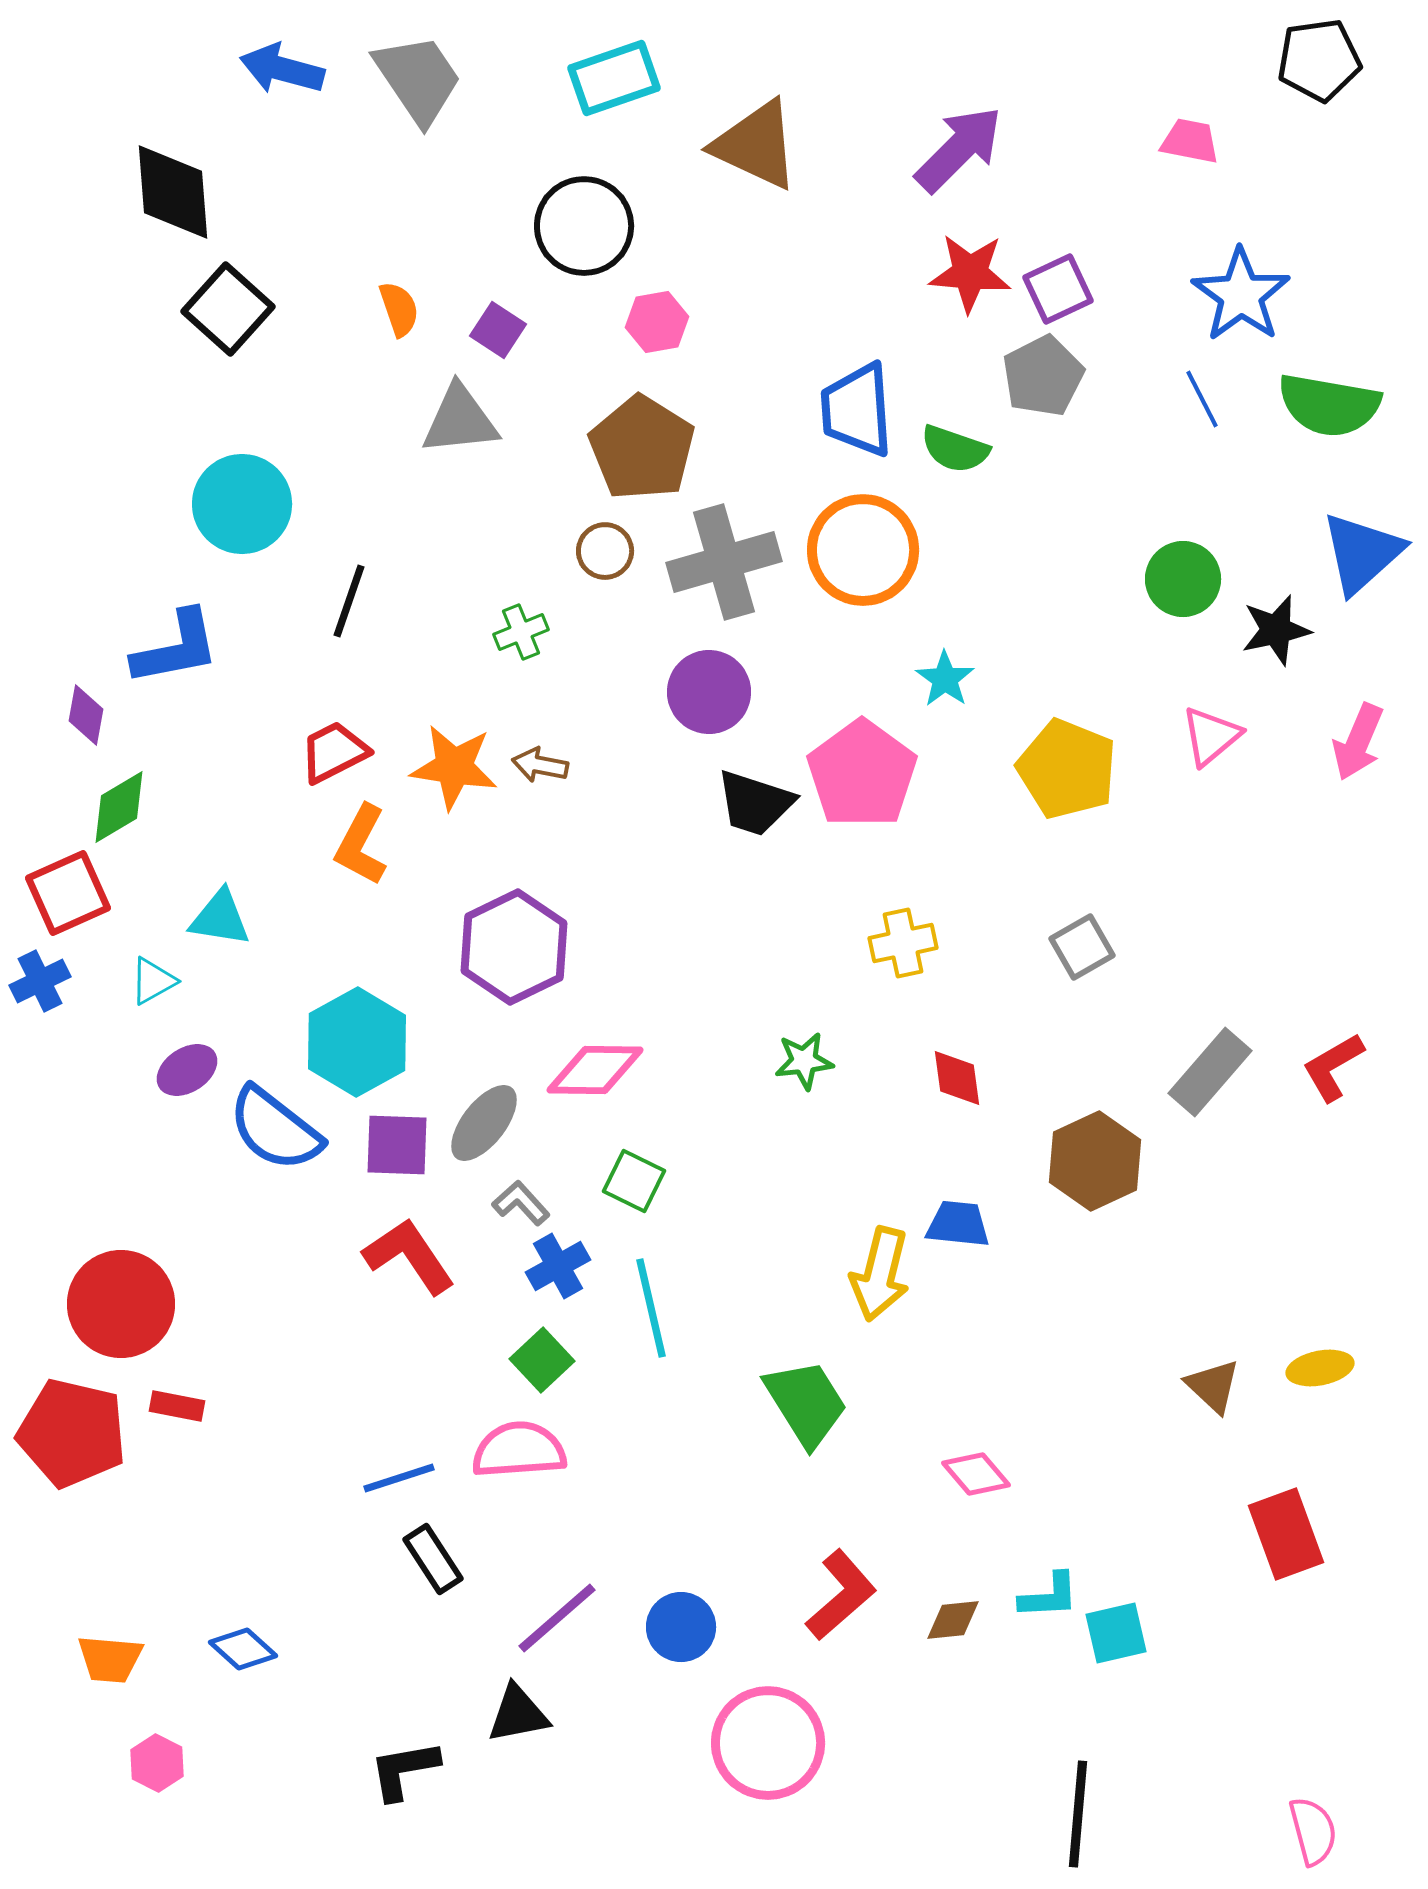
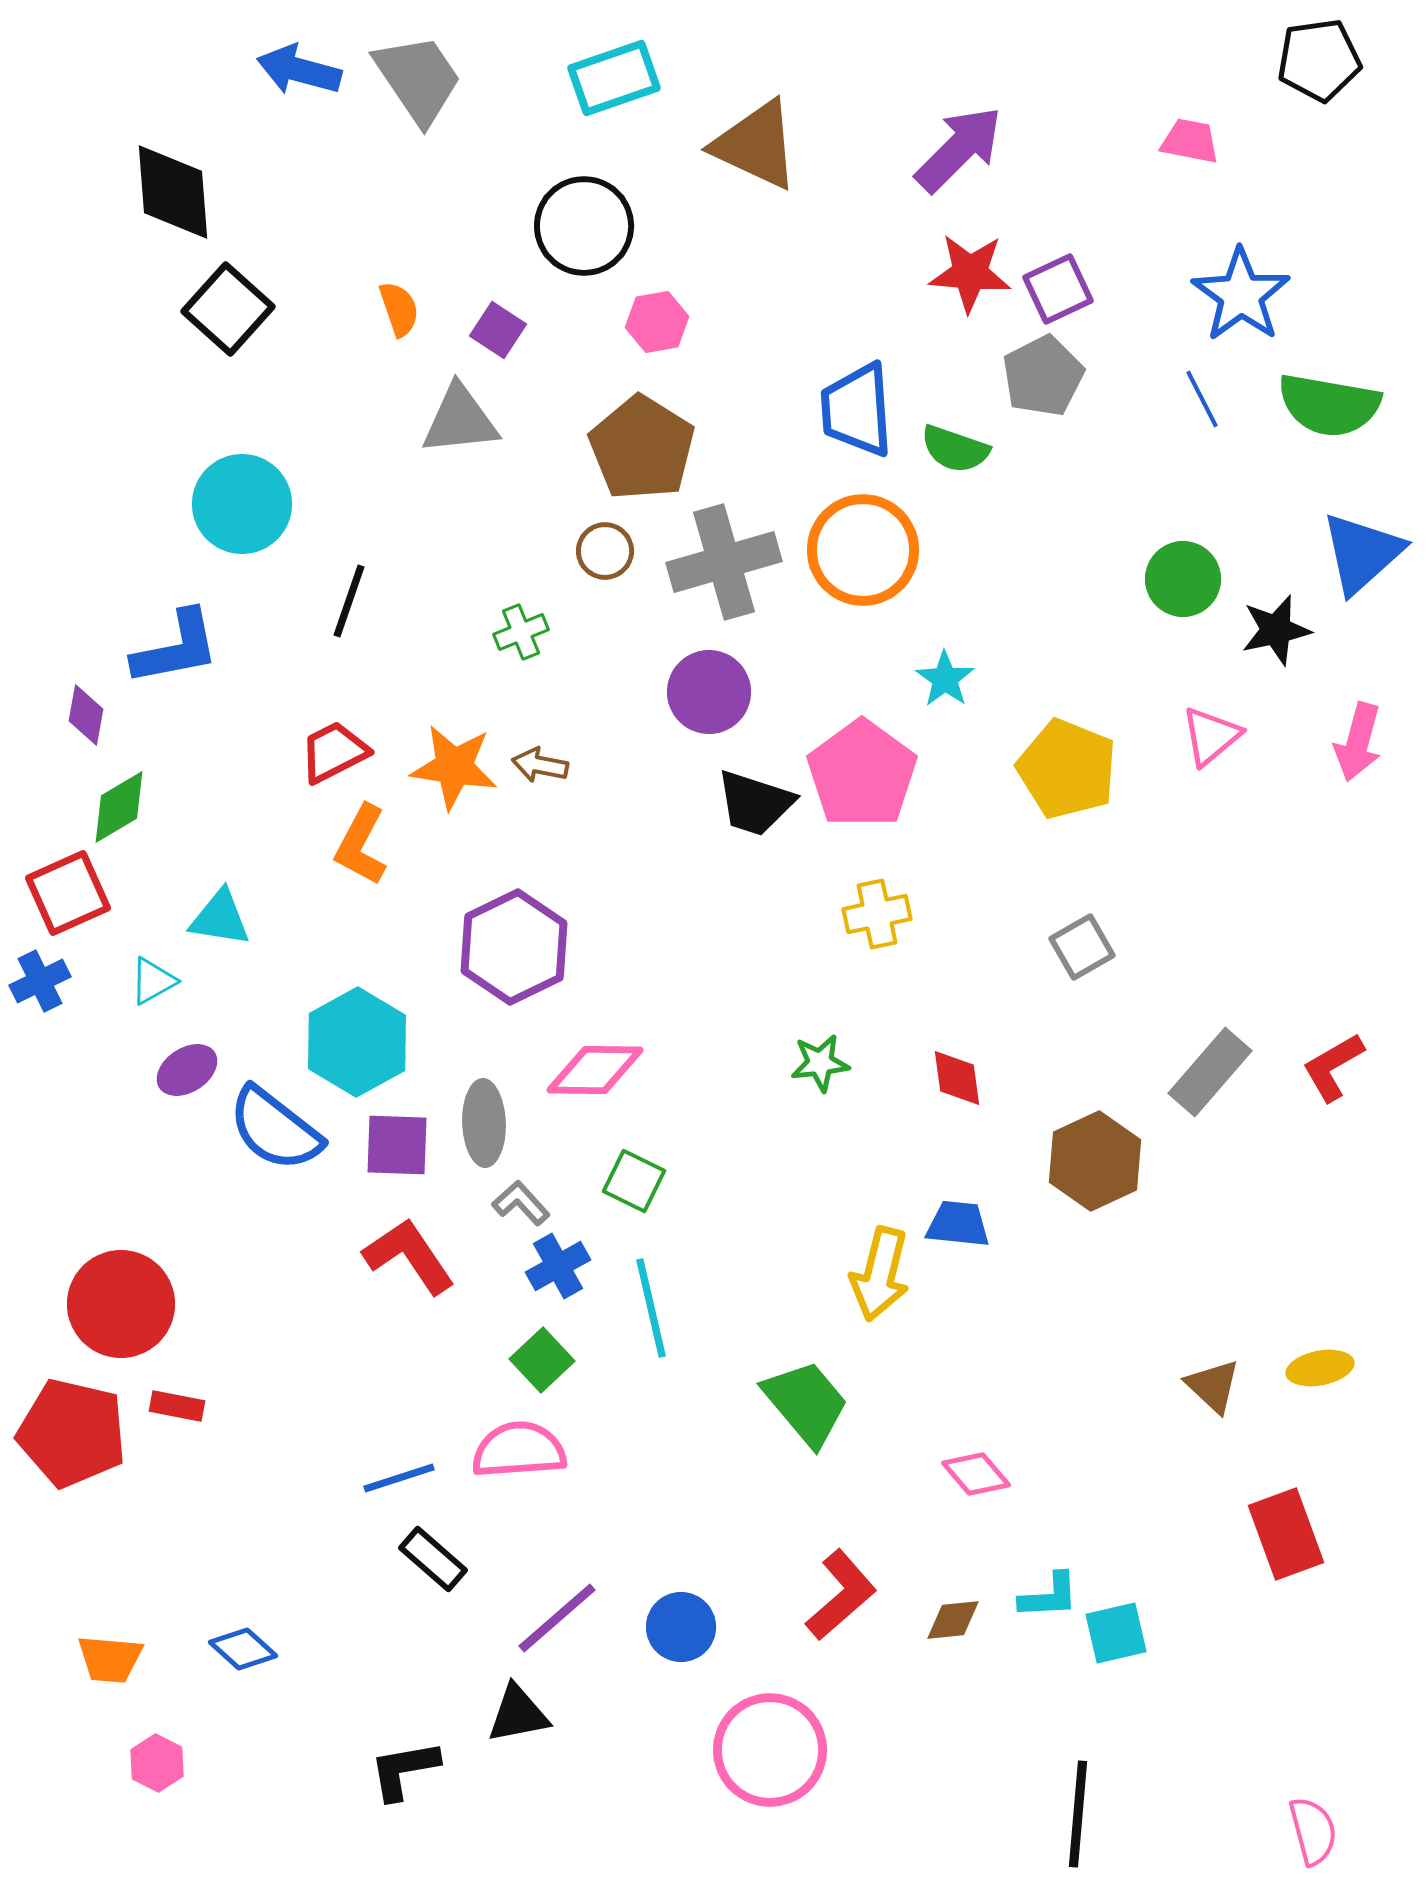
blue arrow at (282, 69): moved 17 px right, 1 px down
pink arrow at (1358, 742): rotated 8 degrees counterclockwise
yellow cross at (903, 943): moved 26 px left, 29 px up
green star at (804, 1061): moved 16 px right, 2 px down
gray ellipse at (484, 1123): rotated 40 degrees counterclockwise
green trapezoid at (806, 1403): rotated 8 degrees counterclockwise
black rectangle at (433, 1559): rotated 16 degrees counterclockwise
pink circle at (768, 1743): moved 2 px right, 7 px down
